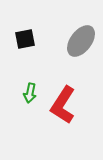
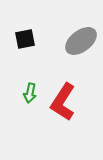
gray ellipse: rotated 16 degrees clockwise
red L-shape: moved 3 px up
